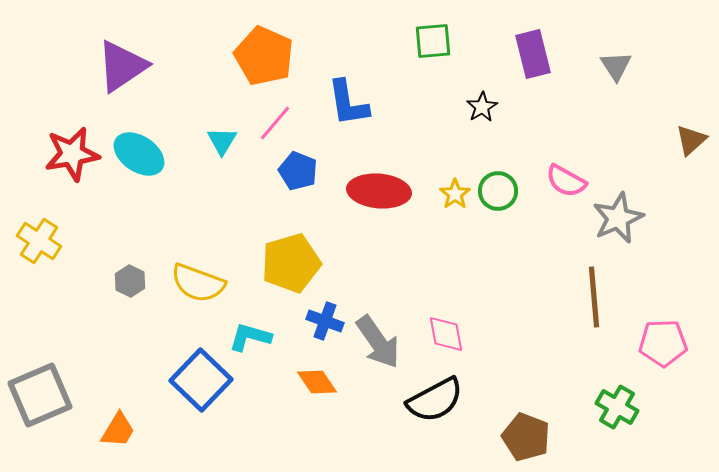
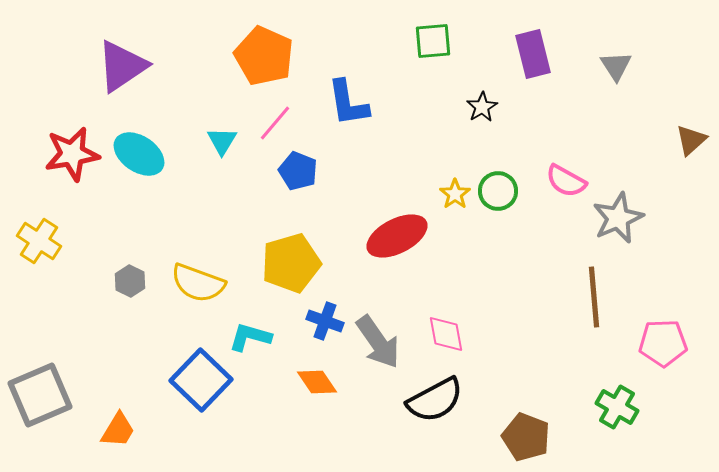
red ellipse: moved 18 px right, 45 px down; rotated 32 degrees counterclockwise
